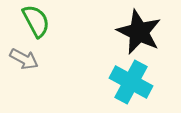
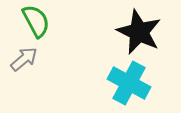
gray arrow: rotated 68 degrees counterclockwise
cyan cross: moved 2 px left, 1 px down
